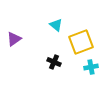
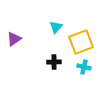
cyan triangle: moved 2 px down; rotated 32 degrees clockwise
black cross: rotated 24 degrees counterclockwise
cyan cross: moved 7 px left; rotated 24 degrees clockwise
